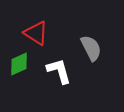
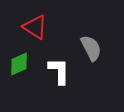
red triangle: moved 1 px left, 6 px up
white L-shape: rotated 16 degrees clockwise
